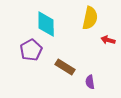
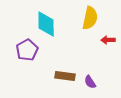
red arrow: rotated 16 degrees counterclockwise
purple pentagon: moved 4 px left
brown rectangle: moved 9 px down; rotated 24 degrees counterclockwise
purple semicircle: rotated 24 degrees counterclockwise
